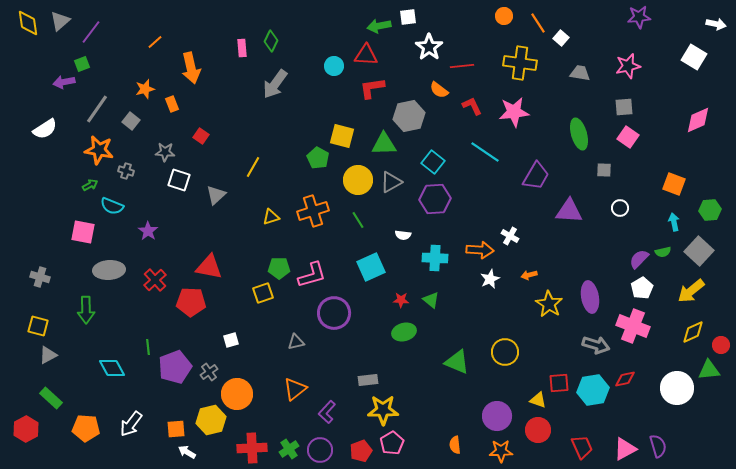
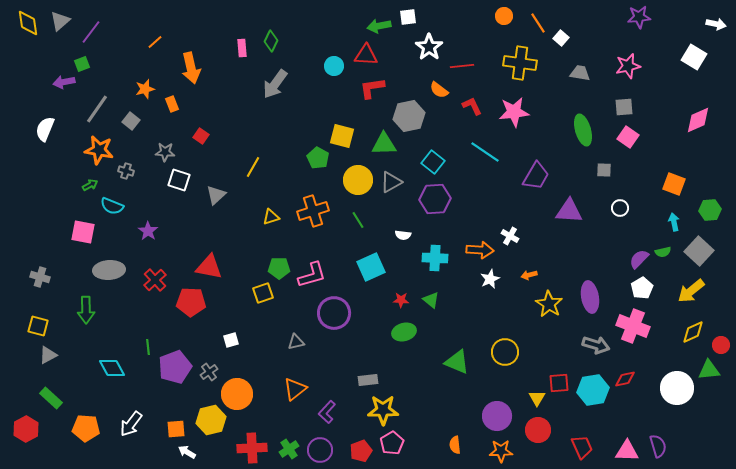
white semicircle at (45, 129): rotated 145 degrees clockwise
green ellipse at (579, 134): moved 4 px right, 4 px up
yellow triangle at (538, 400): moved 1 px left, 2 px up; rotated 42 degrees clockwise
pink triangle at (625, 449): moved 2 px right, 2 px down; rotated 30 degrees clockwise
